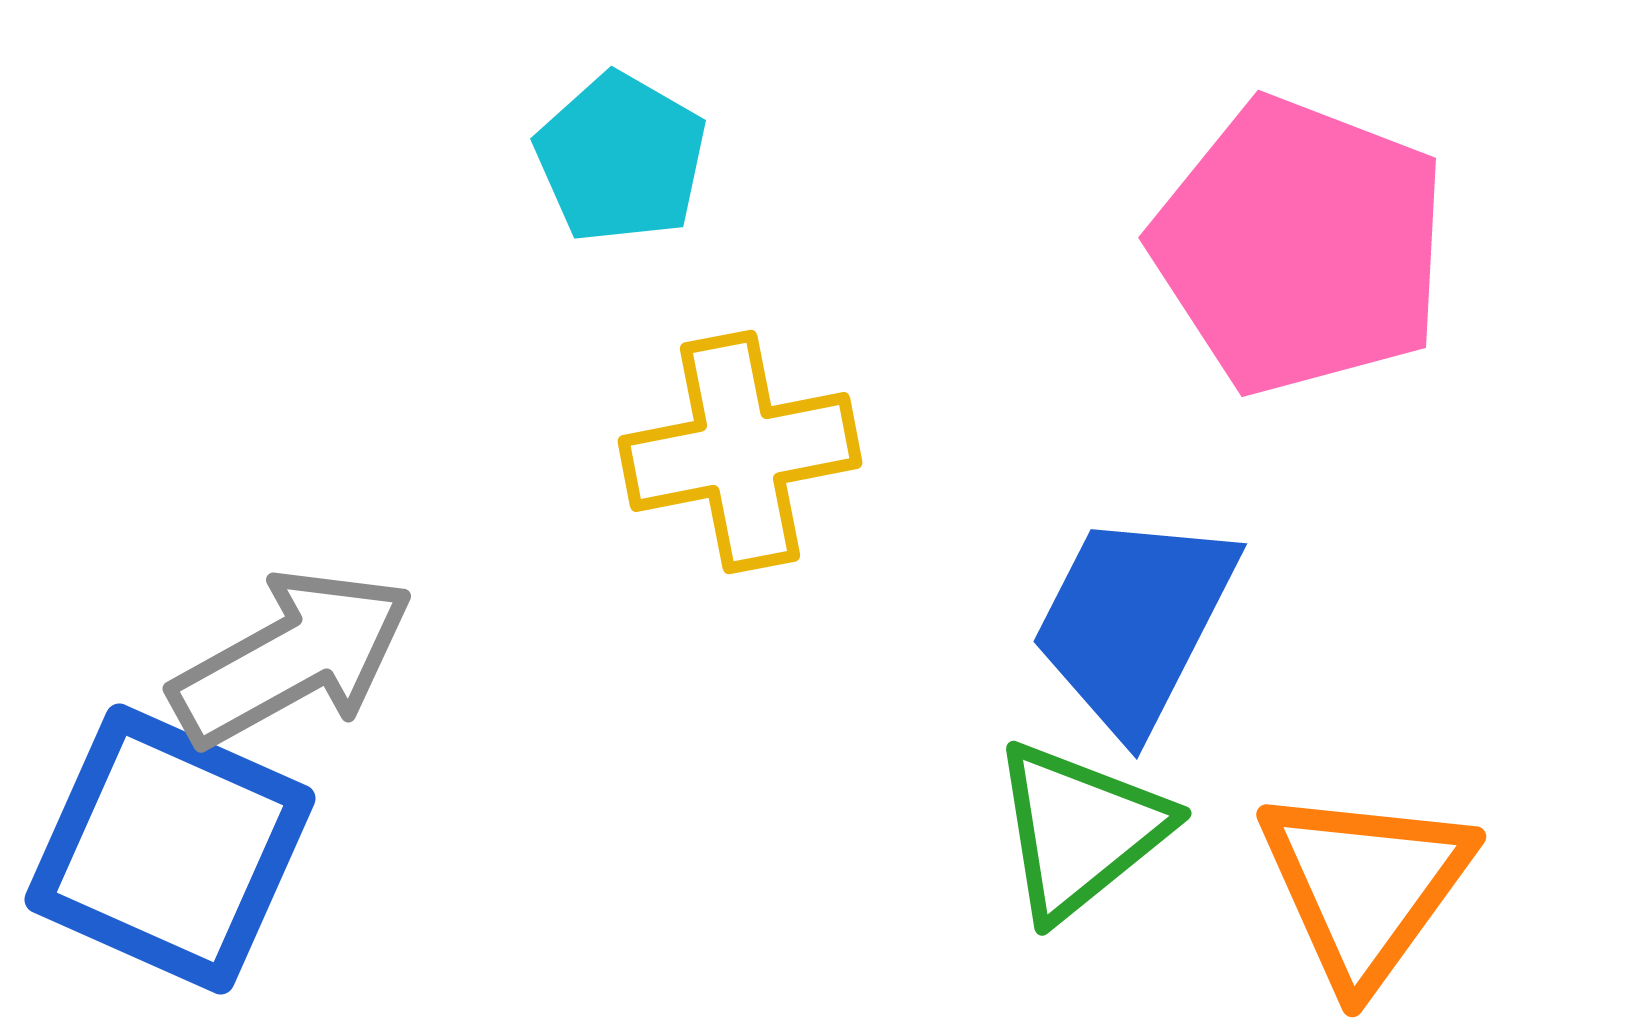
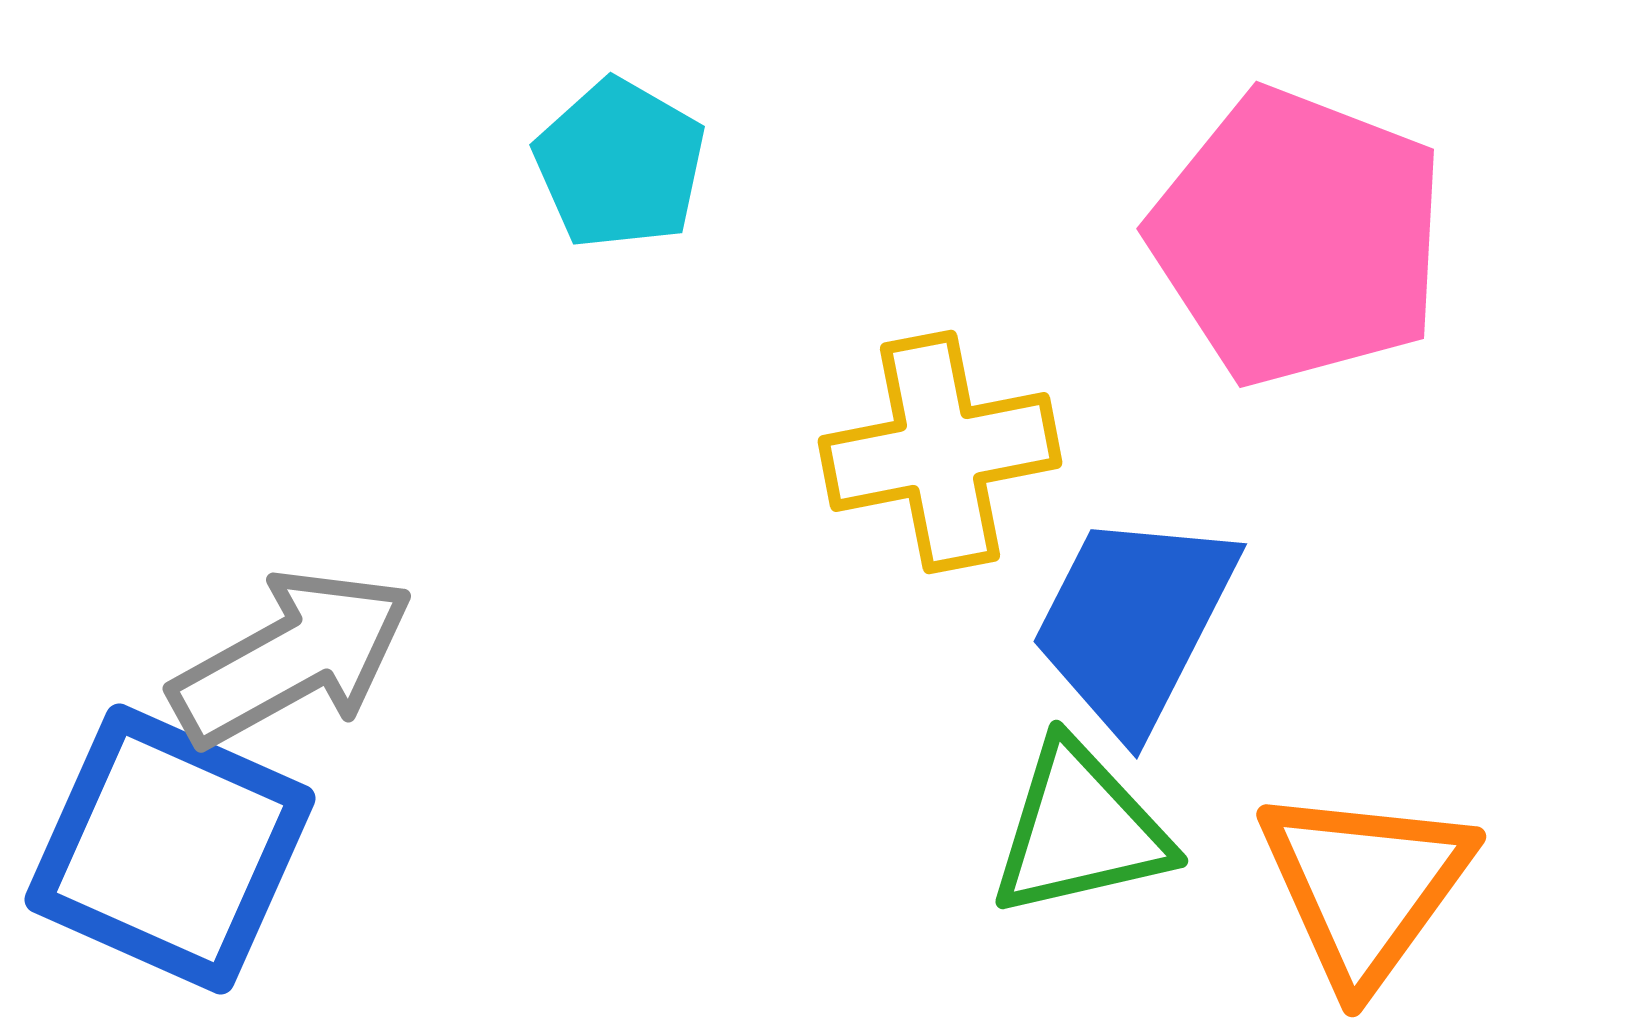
cyan pentagon: moved 1 px left, 6 px down
pink pentagon: moved 2 px left, 9 px up
yellow cross: moved 200 px right
green triangle: rotated 26 degrees clockwise
